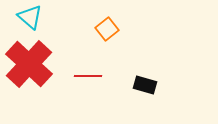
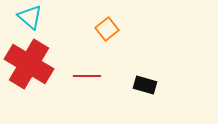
red cross: rotated 12 degrees counterclockwise
red line: moved 1 px left
